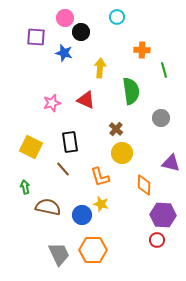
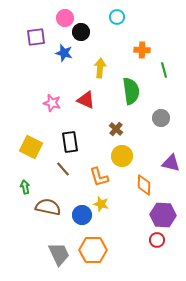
purple square: rotated 12 degrees counterclockwise
pink star: rotated 30 degrees clockwise
yellow circle: moved 3 px down
orange L-shape: moved 1 px left
